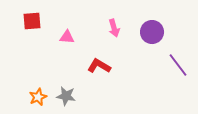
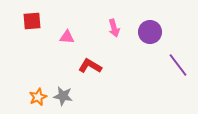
purple circle: moved 2 px left
red L-shape: moved 9 px left
gray star: moved 3 px left
